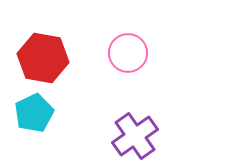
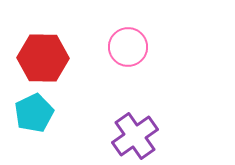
pink circle: moved 6 px up
red hexagon: rotated 9 degrees counterclockwise
